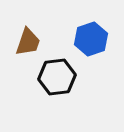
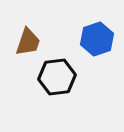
blue hexagon: moved 6 px right
